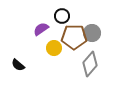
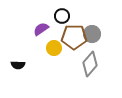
gray circle: moved 1 px down
black semicircle: rotated 40 degrees counterclockwise
